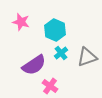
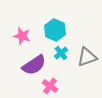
pink star: moved 1 px right, 14 px down
